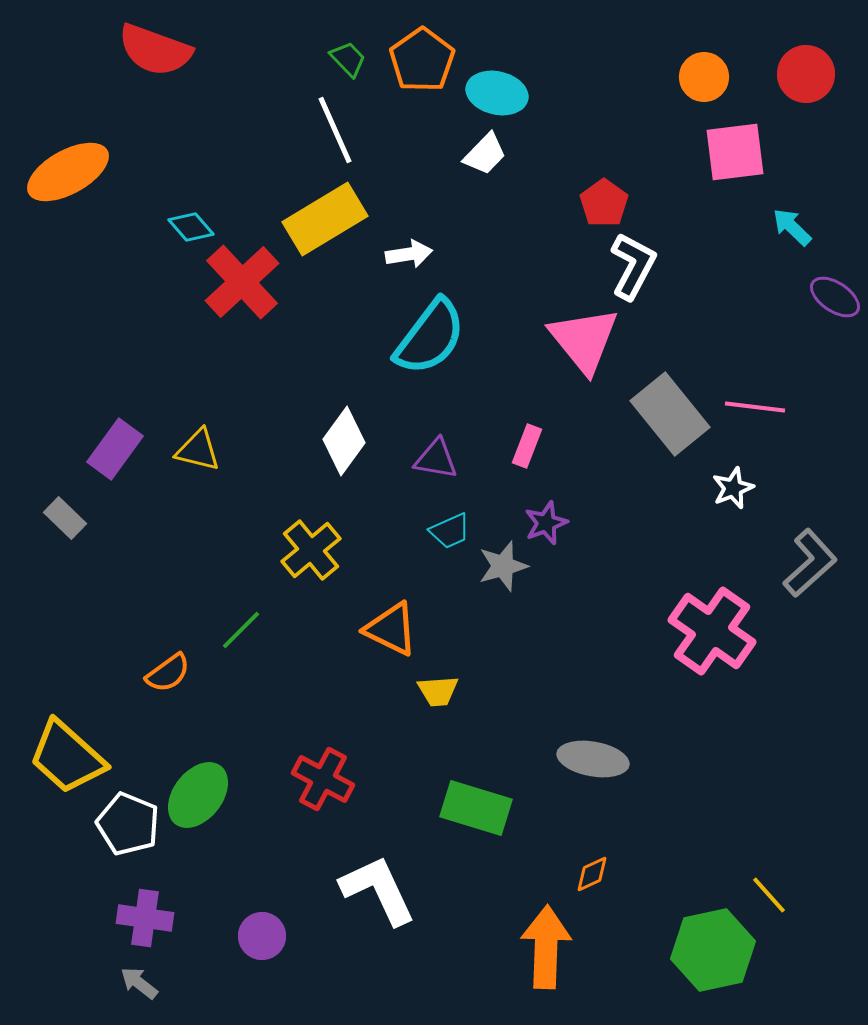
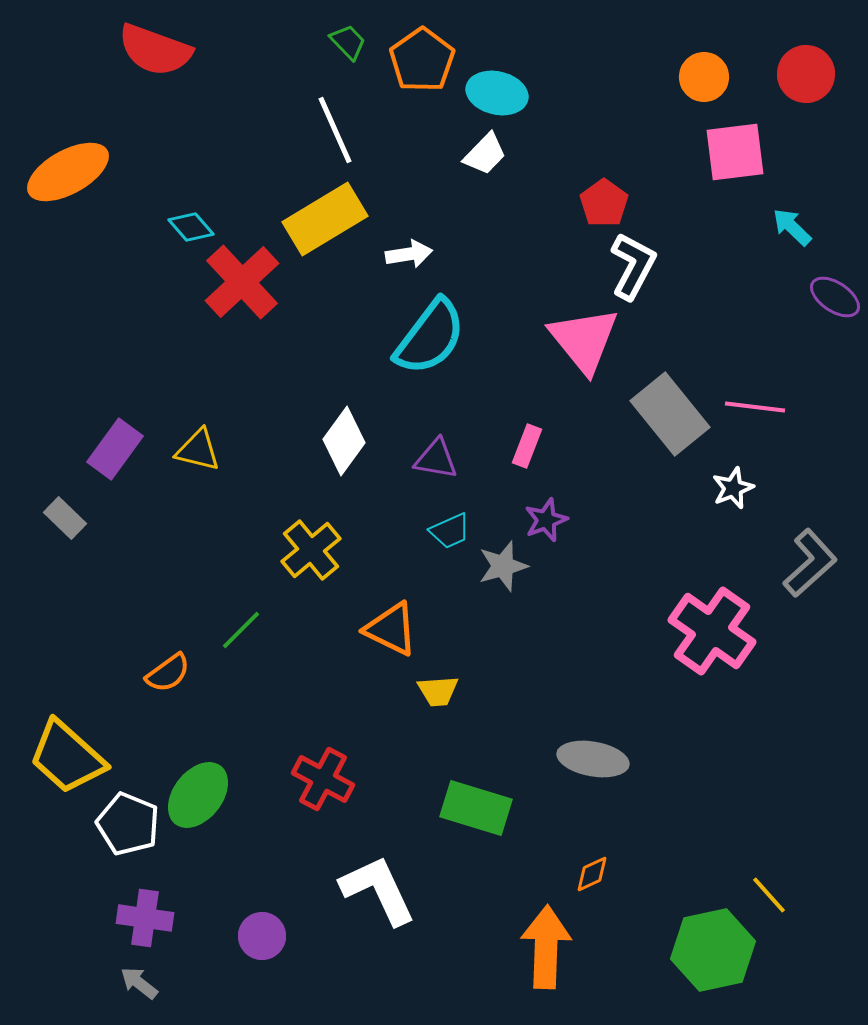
green trapezoid at (348, 59): moved 17 px up
purple star at (546, 523): moved 3 px up
